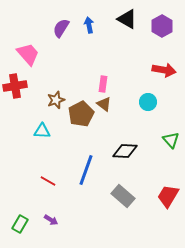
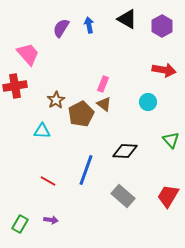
pink rectangle: rotated 14 degrees clockwise
brown star: rotated 12 degrees counterclockwise
purple arrow: rotated 24 degrees counterclockwise
